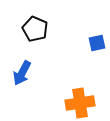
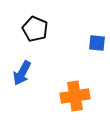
blue square: rotated 18 degrees clockwise
orange cross: moved 5 px left, 7 px up
